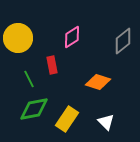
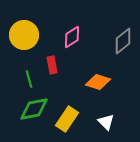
yellow circle: moved 6 px right, 3 px up
green line: rotated 12 degrees clockwise
